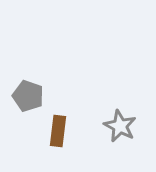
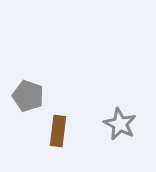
gray star: moved 2 px up
